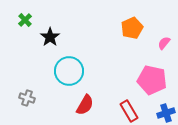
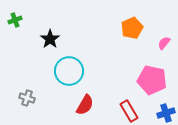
green cross: moved 10 px left; rotated 24 degrees clockwise
black star: moved 2 px down
